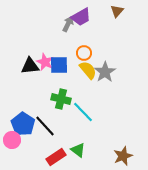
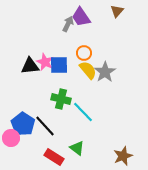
purple trapezoid: rotated 85 degrees clockwise
pink circle: moved 1 px left, 2 px up
green triangle: moved 1 px left, 2 px up
red rectangle: moved 2 px left; rotated 66 degrees clockwise
